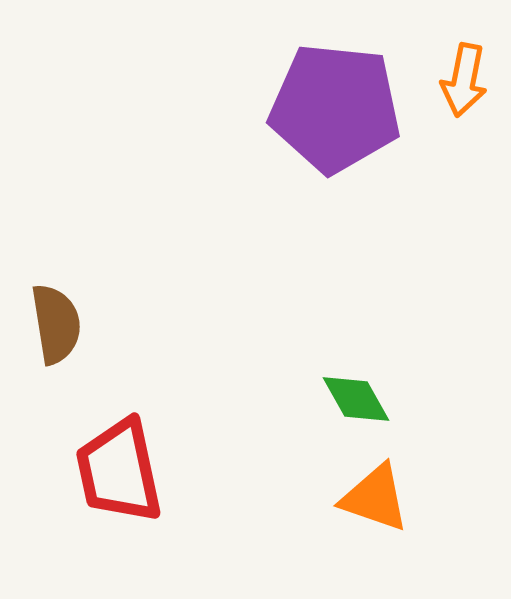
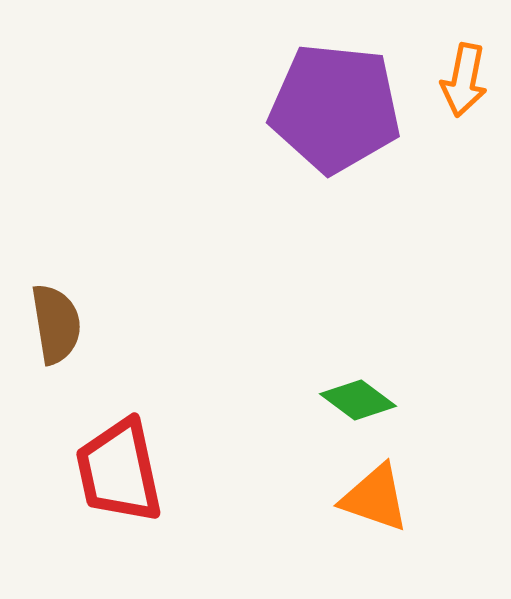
green diamond: moved 2 px right, 1 px down; rotated 24 degrees counterclockwise
